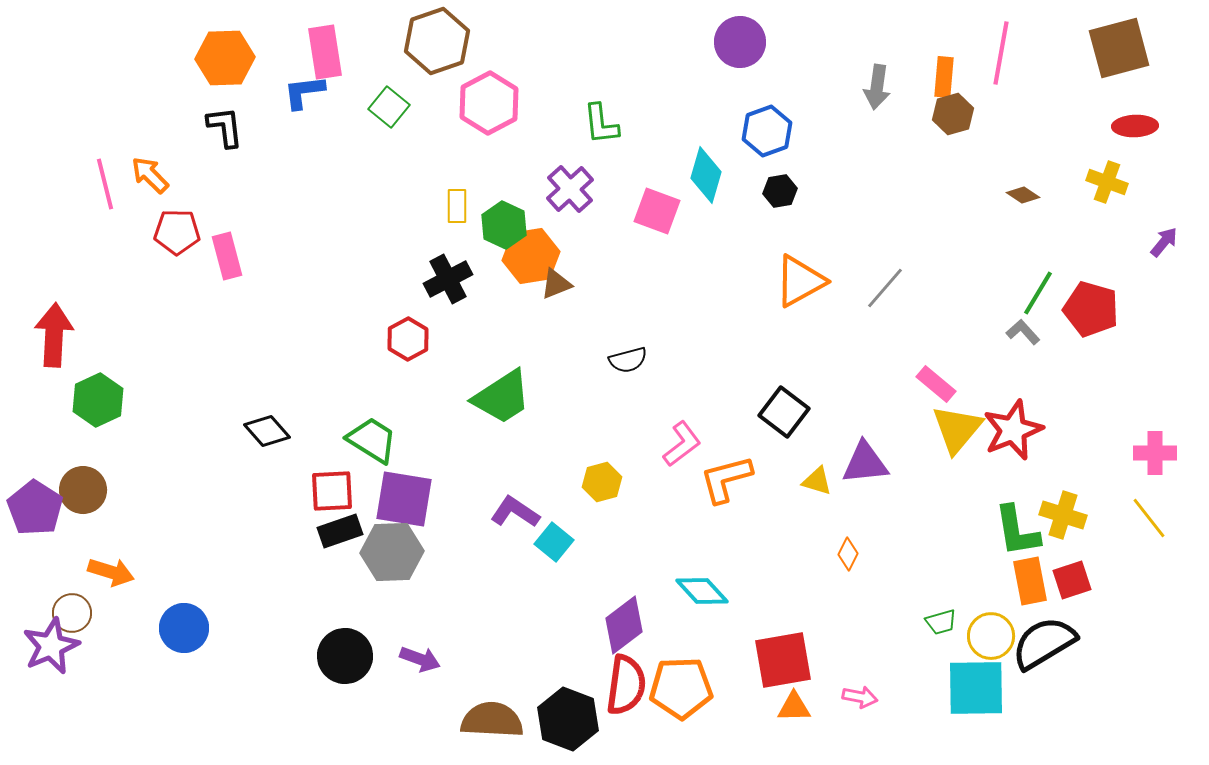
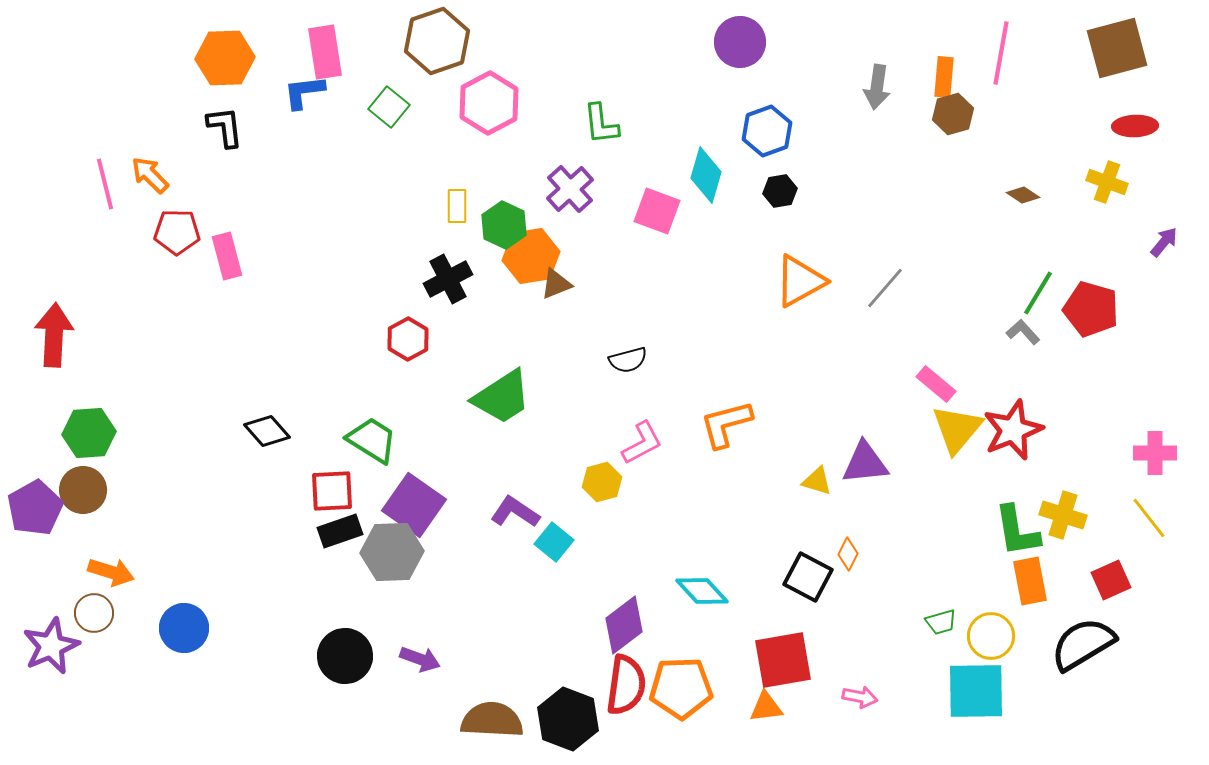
brown square at (1119, 48): moved 2 px left
green hexagon at (98, 400): moved 9 px left, 33 px down; rotated 21 degrees clockwise
black square at (784, 412): moved 24 px right, 165 px down; rotated 9 degrees counterclockwise
pink L-shape at (682, 444): moved 40 px left, 1 px up; rotated 9 degrees clockwise
orange L-shape at (726, 479): moved 55 px up
purple square at (404, 499): moved 10 px right, 6 px down; rotated 26 degrees clockwise
purple pentagon at (35, 508): rotated 10 degrees clockwise
red square at (1072, 580): moved 39 px right; rotated 6 degrees counterclockwise
brown circle at (72, 613): moved 22 px right
black semicircle at (1044, 643): moved 39 px right, 1 px down
cyan square at (976, 688): moved 3 px down
orange triangle at (794, 707): moved 28 px left; rotated 6 degrees counterclockwise
